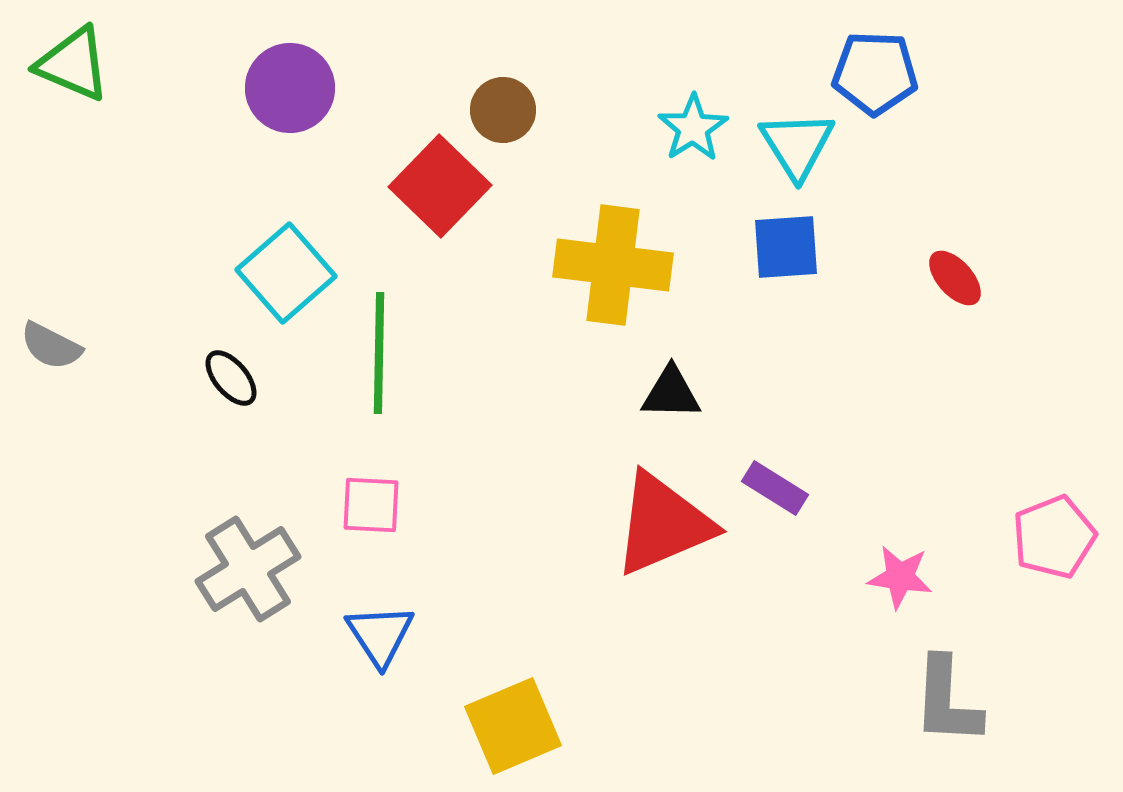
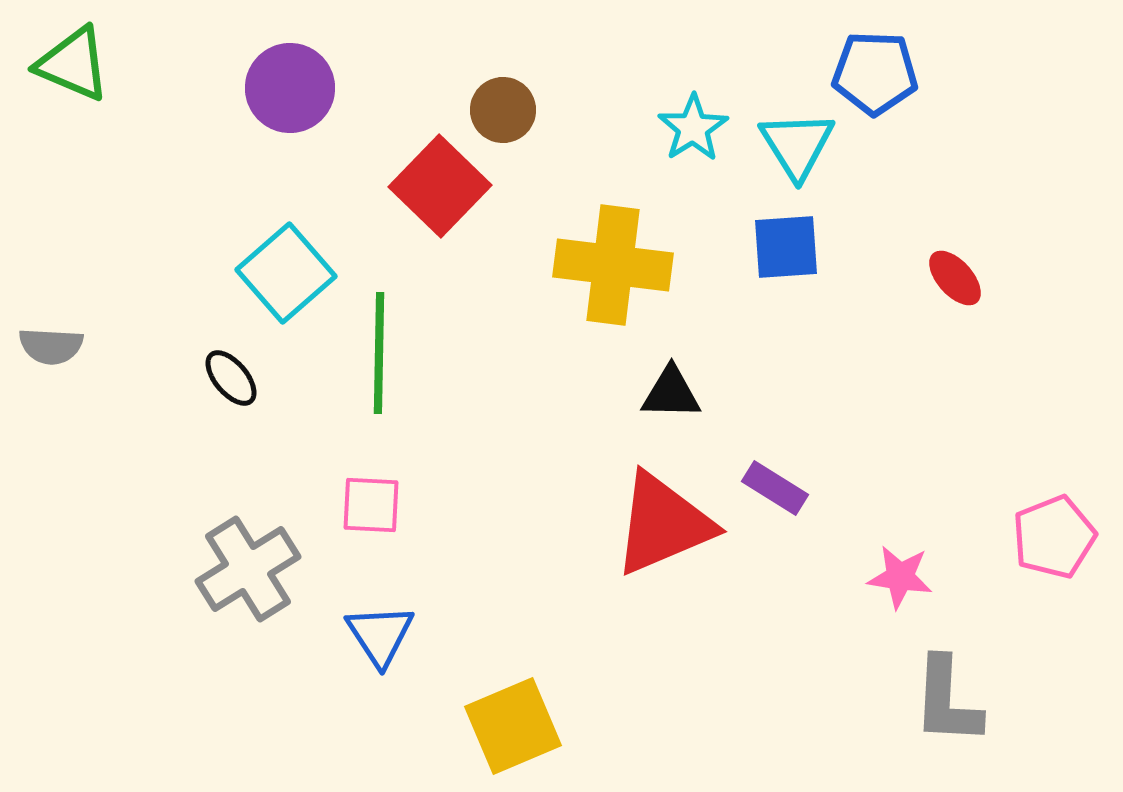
gray semicircle: rotated 24 degrees counterclockwise
